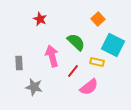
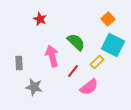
orange square: moved 10 px right
yellow rectangle: rotated 56 degrees counterclockwise
